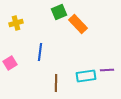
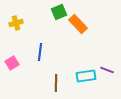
pink square: moved 2 px right
purple line: rotated 24 degrees clockwise
